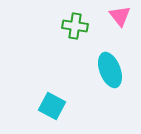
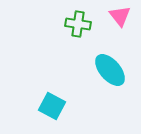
green cross: moved 3 px right, 2 px up
cyan ellipse: rotated 20 degrees counterclockwise
